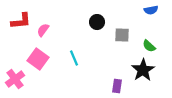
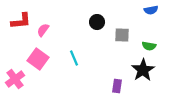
green semicircle: rotated 32 degrees counterclockwise
